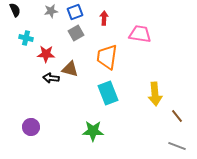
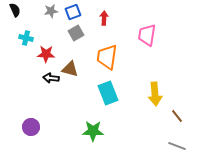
blue square: moved 2 px left
pink trapezoid: moved 7 px right, 1 px down; rotated 90 degrees counterclockwise
